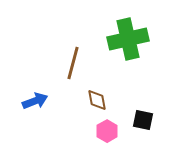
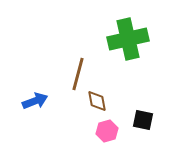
brown line: moved 5 px right, 11 px down
brown diamond: moved 1 px down
pink hexagon: rotated 15 degrees clockwise
